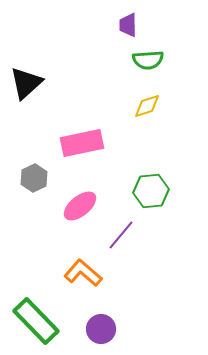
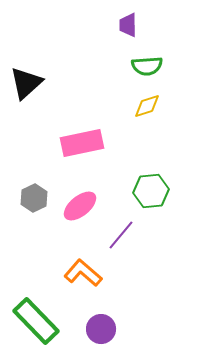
green semicircle: moved 1 px left, 6 px down
gray hexagon: moved 20 px down
